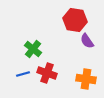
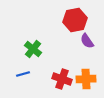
red hexagon: rotated 20 degrees counterclockwise
red cross: moved 15 px right, 6 px down
orange cross: rotated 12 degrees counterclockwise
